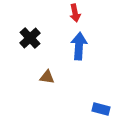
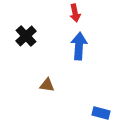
black cross: moved 4 px left, 2 px up
brown triangle: moved 8 px down
blue rectangle: moved 4 px down
